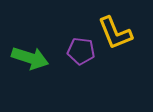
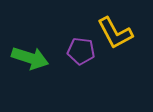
yellow L-shape: rotated 6 degrees counterclockwise
